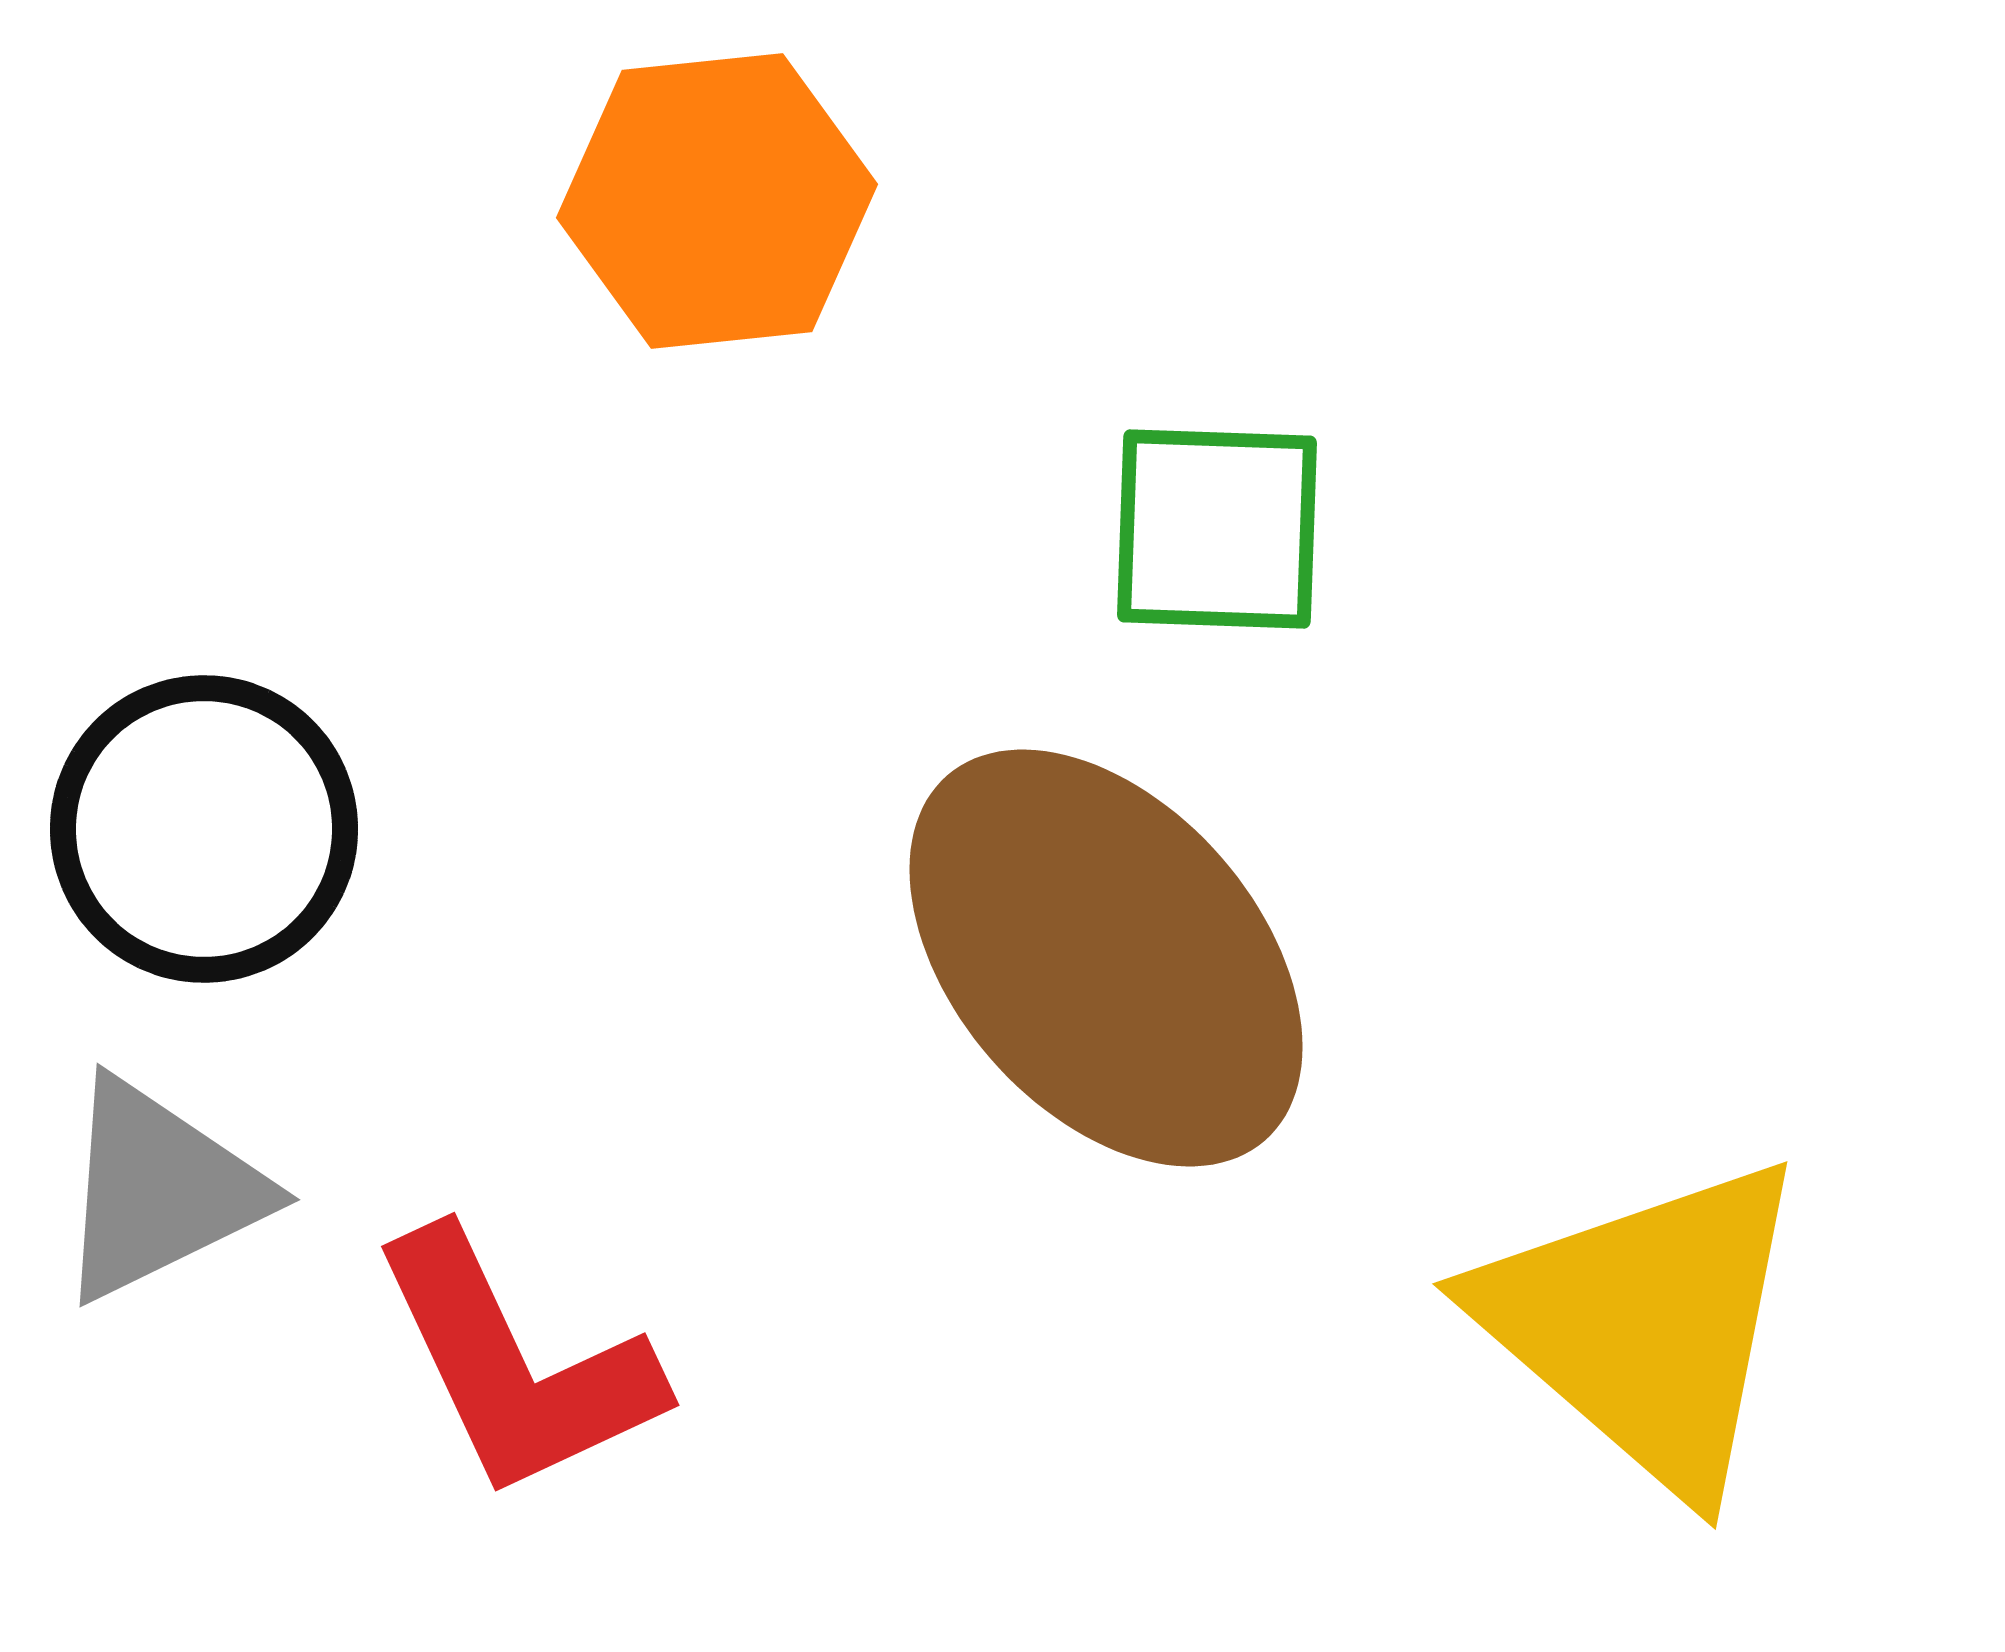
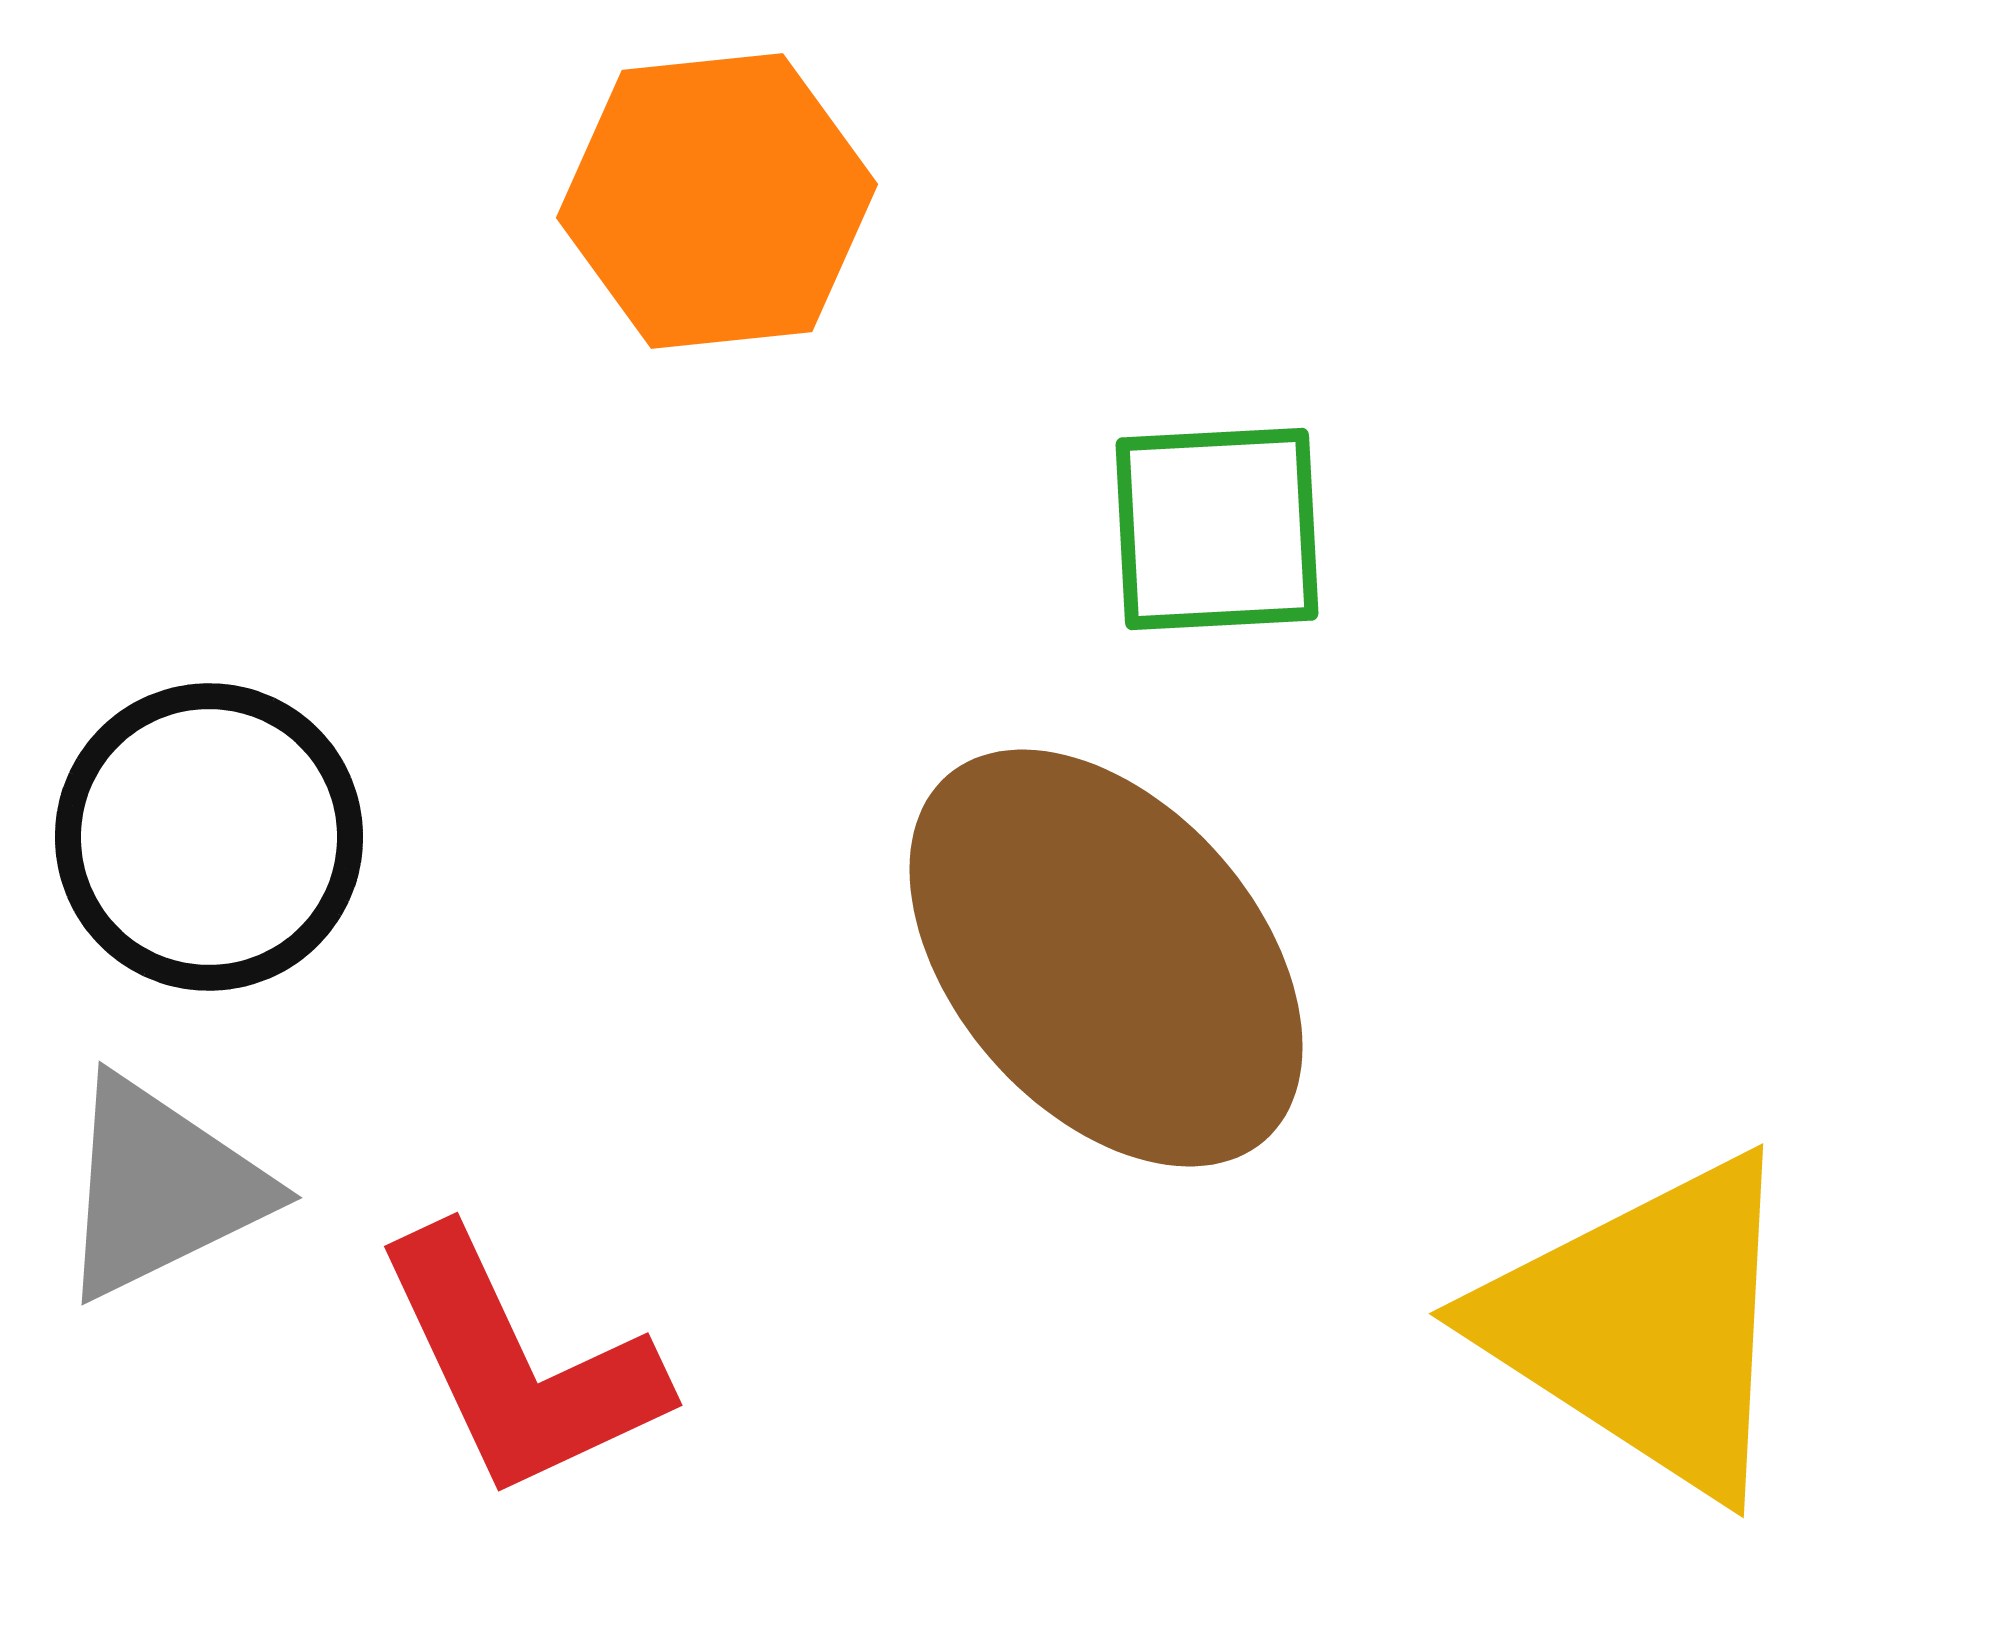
green square: rotated 5 degrees counterclockwise
black circle: moved 5 px right, 8 px down
gray triangle: moved 2 px right, 2 px up
yellow triangle: rotated 8 degrees counterclockwise
red L-shape: moved 3 px right
